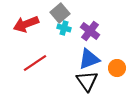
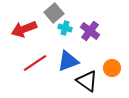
gray square: moved 6 px left
red arrow: moved 2 px left, 5 px down
cyan cross: moved 1 px right
blue triangle: moved 21 px left, 2 px down
orange circle: moved 5 px left
black triangle: rotated 20 degrees counterclockwise
